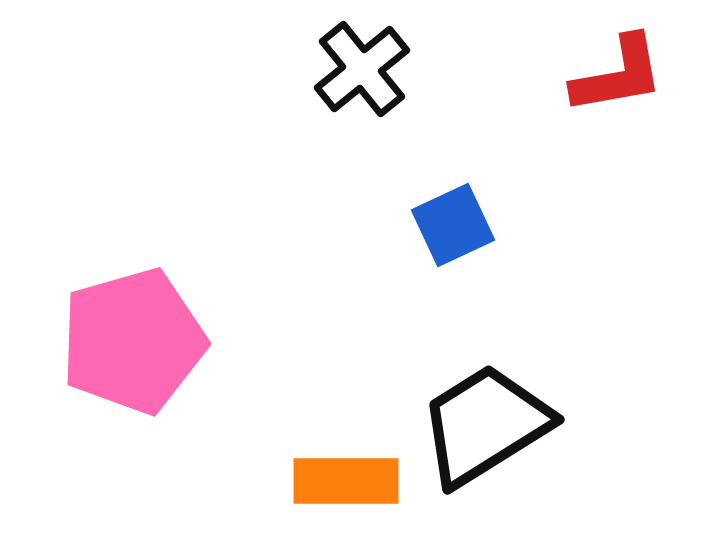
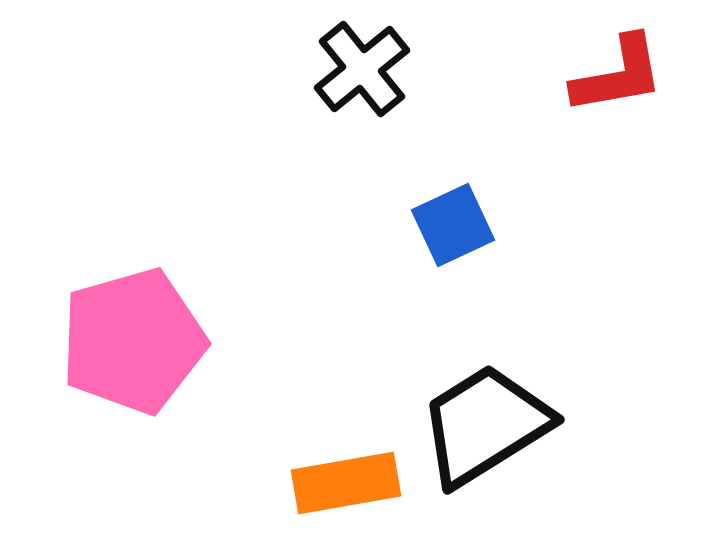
orange rectangle: moved 2 px down; rotated 10 degrees counterclockwise
